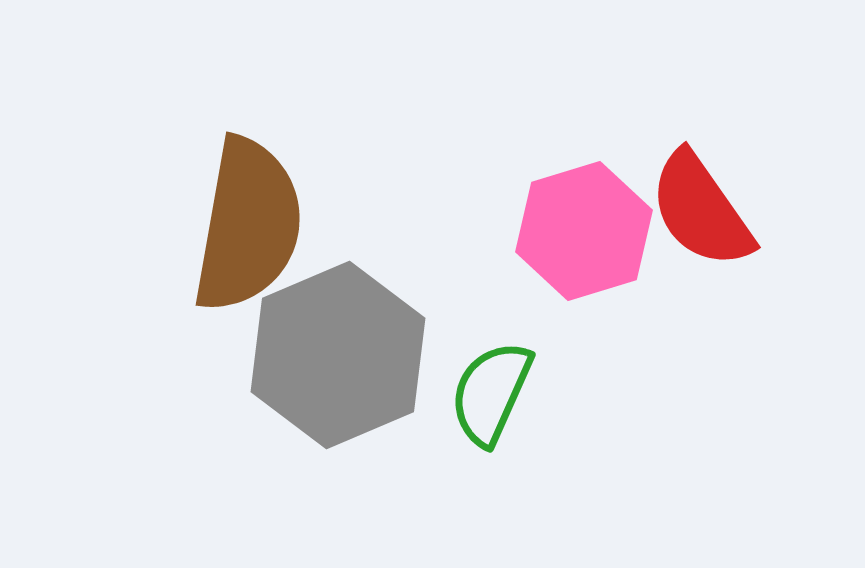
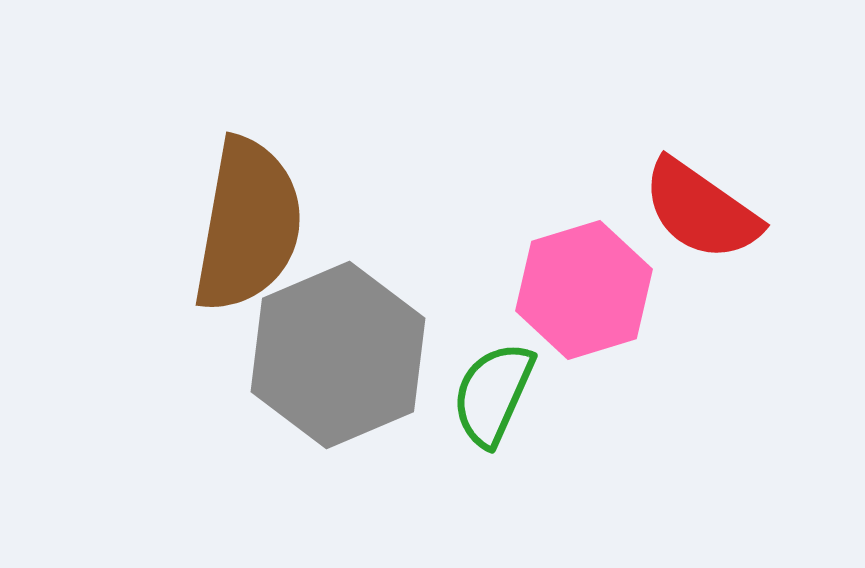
red semicircle: rotated 20 degrees counterclockwise
pink hexagon: moved 59 px down
green semicircle: moved 2 px right, 1 px down
